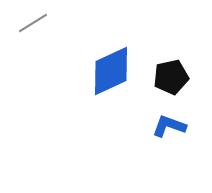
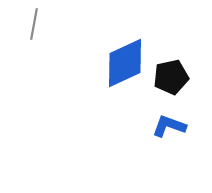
gray line: moved 1 px right, 1 px down; rotated 48 degrees counterclockwise
blue diamond: moved 14 px right, 8 px up
